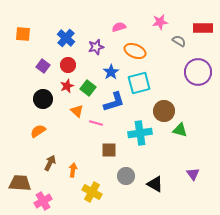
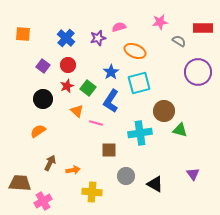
purple star: moved 2 px right, 9 px up
blue L-shape: moved 3 px left, 1 px up; rotated 140 degrees clockwise
orange arrow: rotated 72 degrees clockwise
yellow cross: rotated 24 degrees counterclockwise
